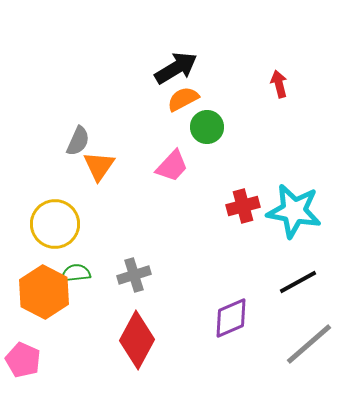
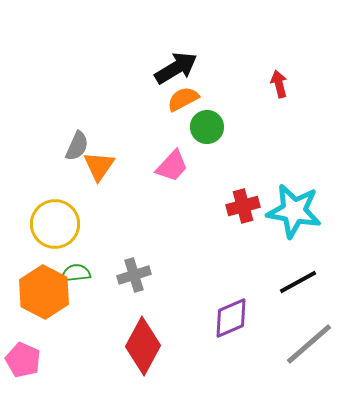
gray semicircle: moved 1 px left, 5 px down
red diamond: moved 6 px right, 6 px down
